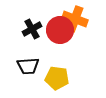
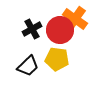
orange cross: rotated 15 degrees clockwise
black trapezoid: rotated 40 degrees counterclockwise
yellow pentagon: moved 19 px up
